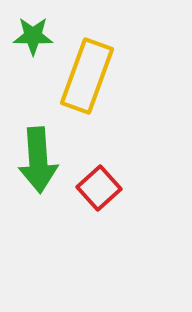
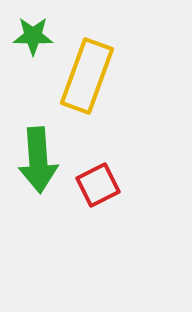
red square: moved 1 px left, 3 px up; rotated 15 degrees clockwise
